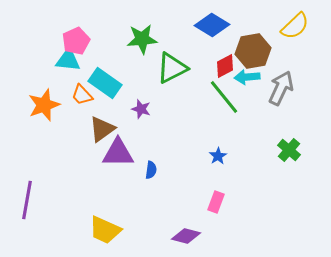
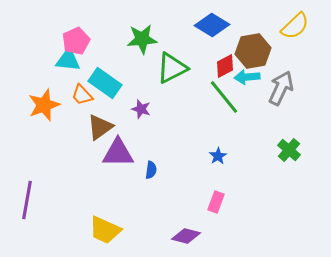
brown triangle: moved 2 px left, 2 px up
